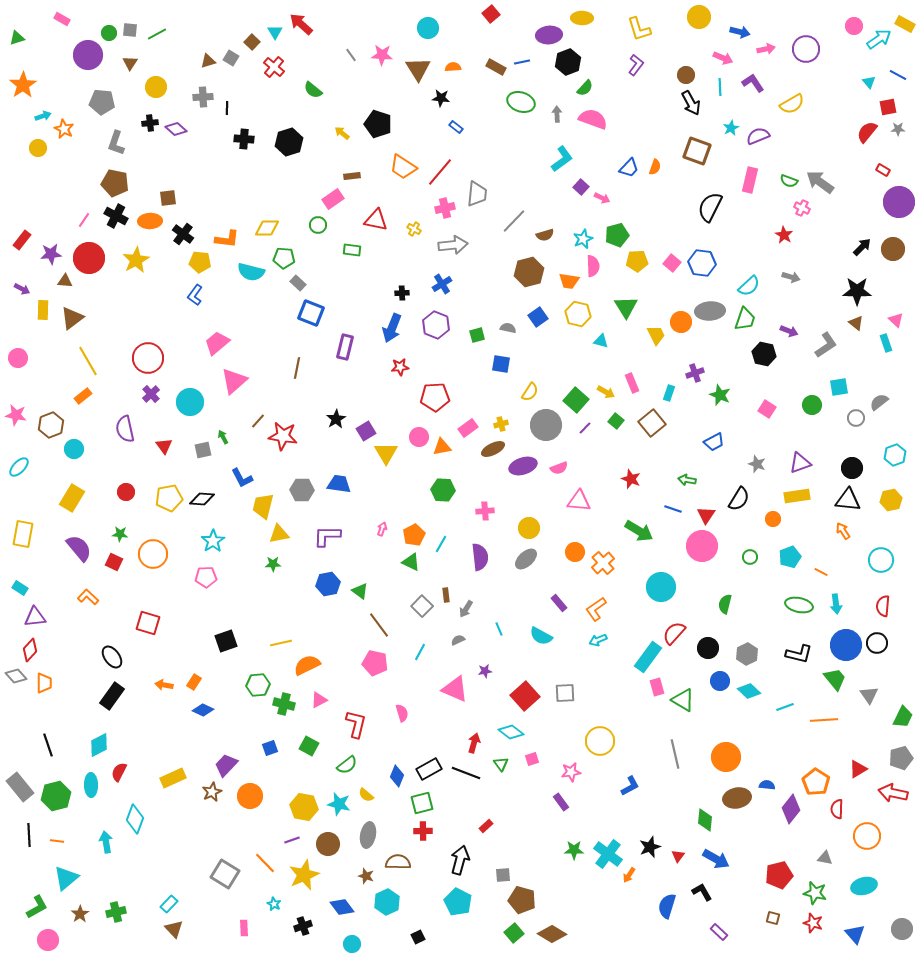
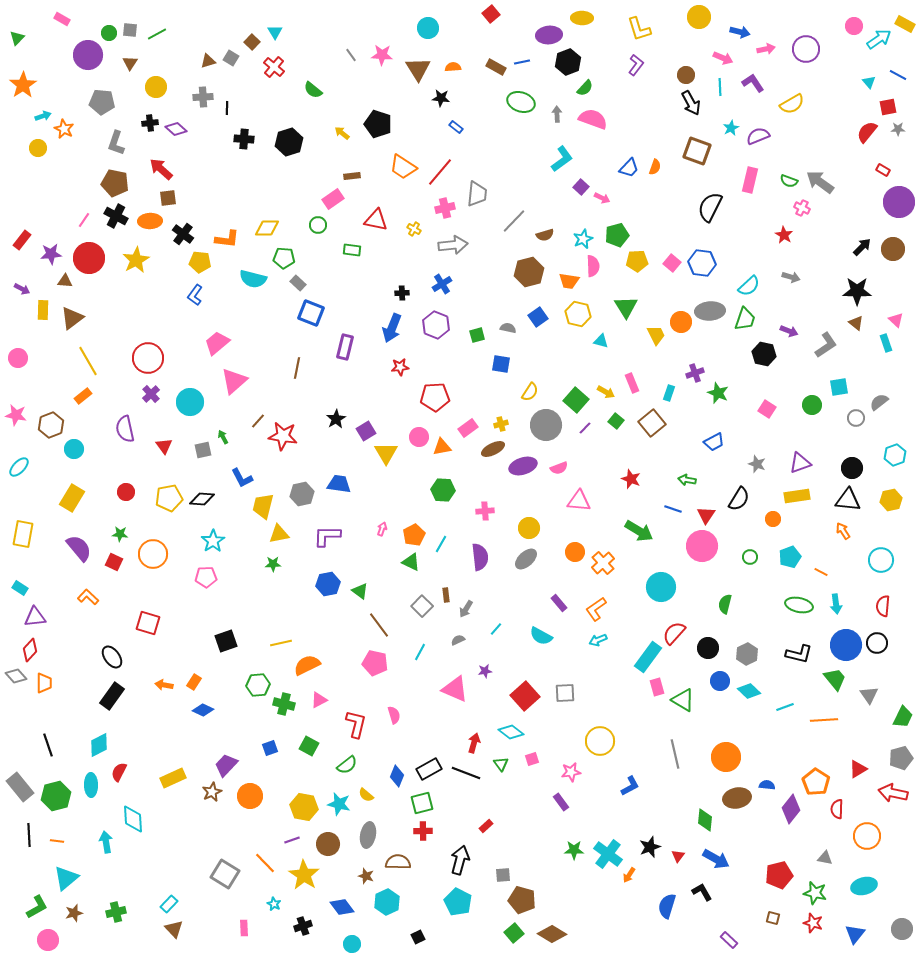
red arrow at (301, 24): moved 140 px left, 145 px down
green triangle at (17, 38): rotated 28 degrees counterclockwise
cyan semicircle at (251, 272): moved 2 px right, 7 px down
green star at (720, 395): moved 2 px left, 2 px up
gray hexagon at (302, 490): moved 4 px down; rotated 15 degrees counterclockwise
cyan line at (499, 629): moved 3 px left; rotated 64 degrees clockwise
pink semicircle at (402, 713): moved 8 px left, 2 px down
cyan diamond at (135, 819): moved 2 px left; rotated 24 degrees counterclockwise
yellow star at (304, 875): rotated 16 degrees counterclockwise
brown star at (80, 914): moved 6 px left, 1 px up; rotated 18 degrees clockwise
purple rectangle at (719, 932): moved 10 px right, 8 px down
blue triangle at (855, 934): rotated 20 degrees clockwise
